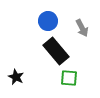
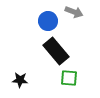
gray arrow: moved 8 px left, 16 px up; rotated 42 degrees counterclockwise
black star: moved 4 px right, 3 px down; rotated 21 degrees counterclockwise
